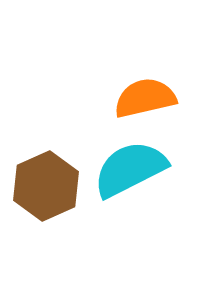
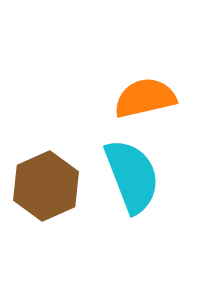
cyan semicircle: moved 2 px right, 7 px down; rotated 96 degrees clockwise
